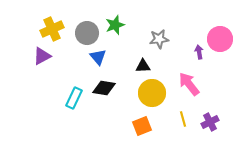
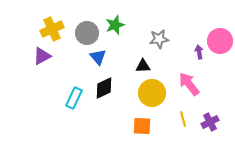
pink circle: moved 2 px down
black diamond: rotated 35 degrees counterclockwise
orange square: rotated 24 degrees clockwise
